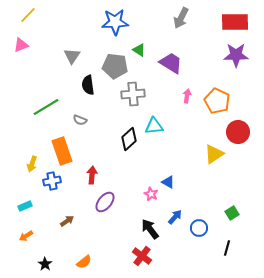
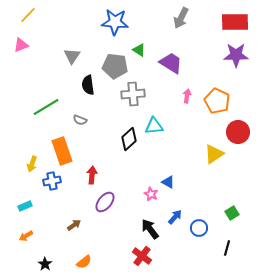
blue star: rotated 8 degrees clockwise
brown arrow: moved 7 px right, 4 px down
